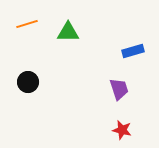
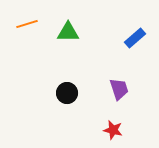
blue rectangle: moved 2 px right, 13 px up; rotated 25 degrees counterclockwise
black circle: moved 39 px right, 11 px down
red star: moved 9 px left
